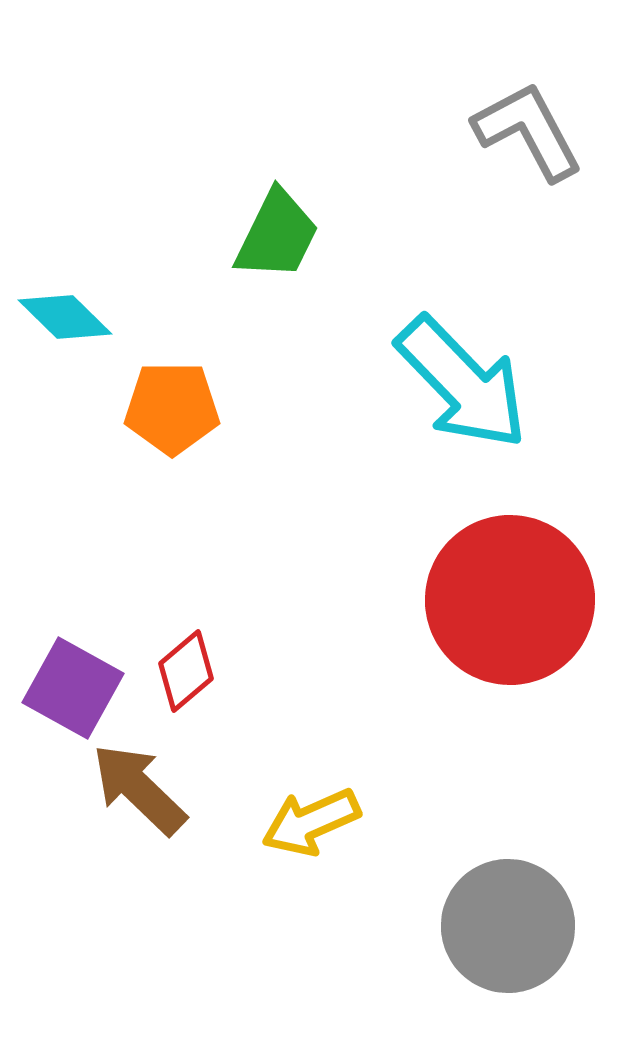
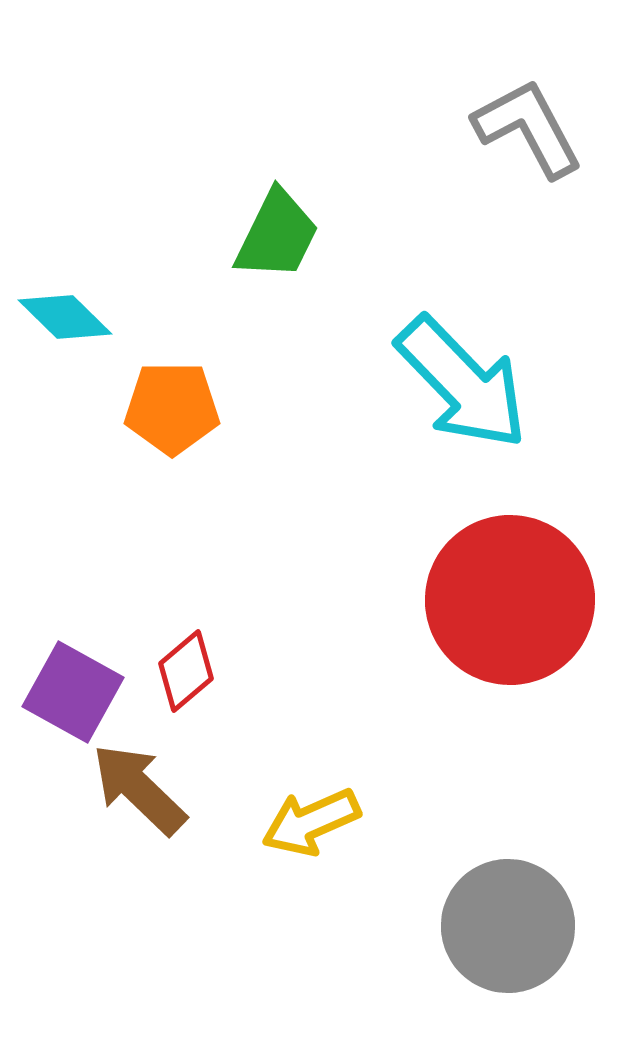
gray L-shape: moved 3 px up
purple square: moved 4 px down
